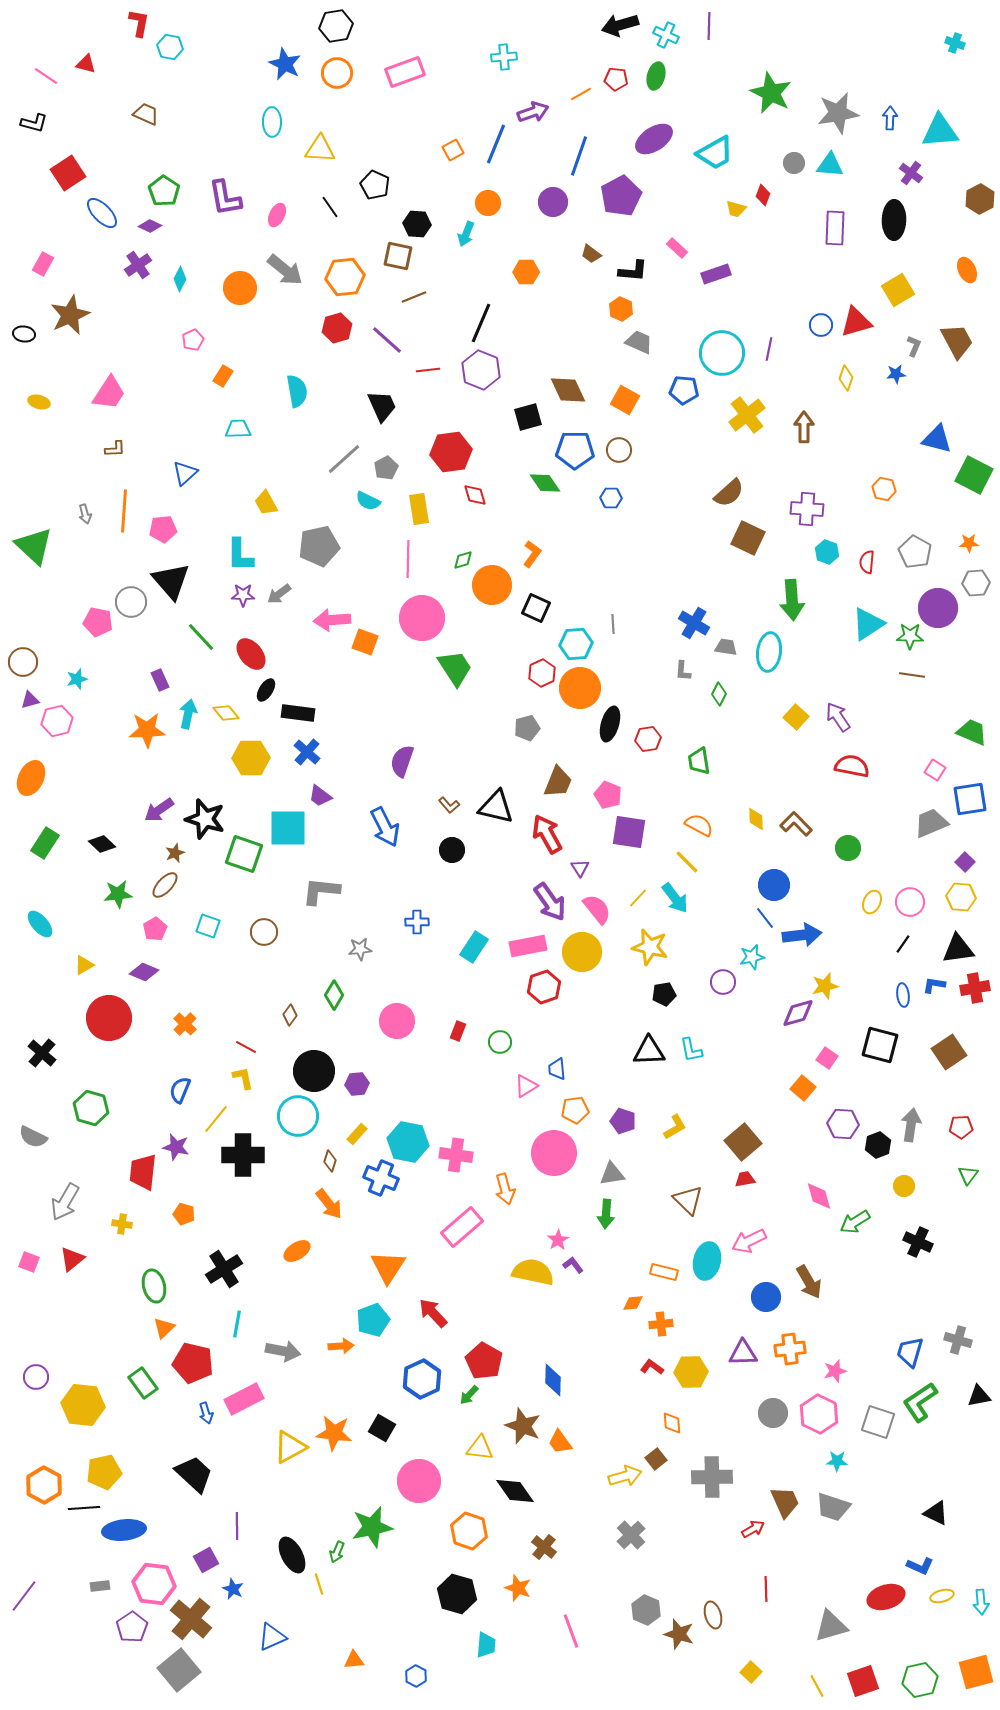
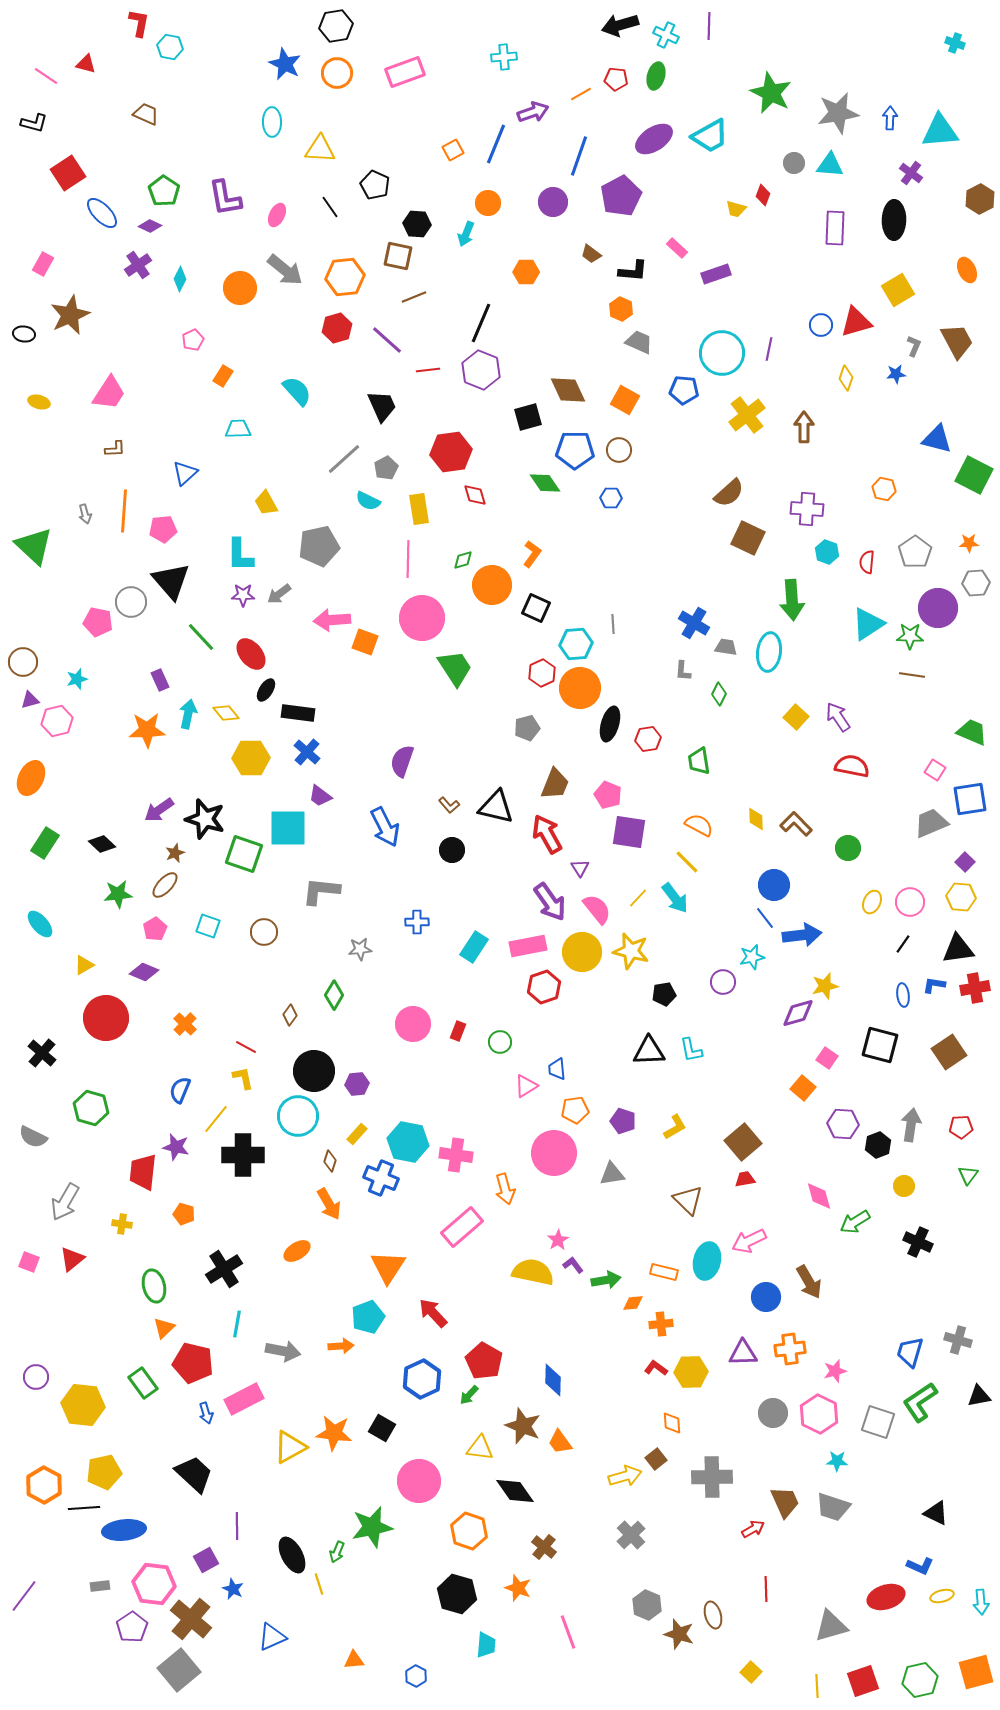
cyan trapezoid at (715, 153): moved 5 px left, 17 px up
cyan semicircle at (297, 391): rotated 32 degrees counterclockwise
gray pentagon at (915, 552): rotated 8 degrees clockwise
brown trapezoid at (558, 782): moved 3 px left, 2 px down
yellow star at (650, 947): moved 19 px left, 4 px down
red circle at (109, 1018): moved 3 px left
pink circle at (397, 1021): moved 16 px right, 3 px down
orange arrow at (329, 1204): rotated 8 degrees clockwise
green arrow at (606, 1214): moved 66 px down; rotated 104 degrees counterclockwise
cyan pentagon at (373, 1320): moved 5 px left, 3 px up
red L-shape at (652, 1367): moved 4 px right, 1 px down
gray hexagon at (646, 1610): moved 1 px right, 5 px up
pink line at (571, 1631): moved 3 px left, 1 px down
yellow line at (817, 1686): rotated 25 degrees clockwise
